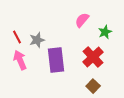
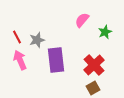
red cross: moved 1 px right, 8 px down
brown square: moved 2 px down; rotated 16 degrees clockwise
